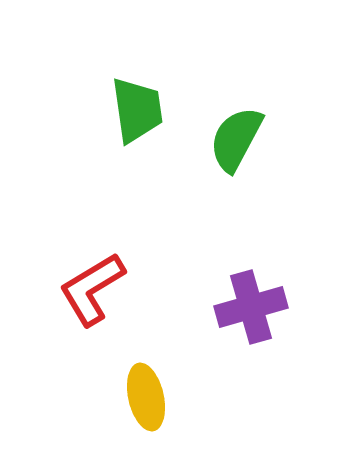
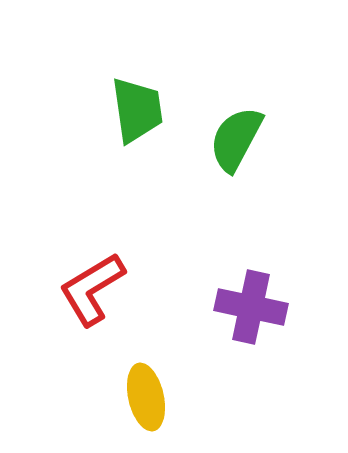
purple cross: rotated 28 degrees clockwise
